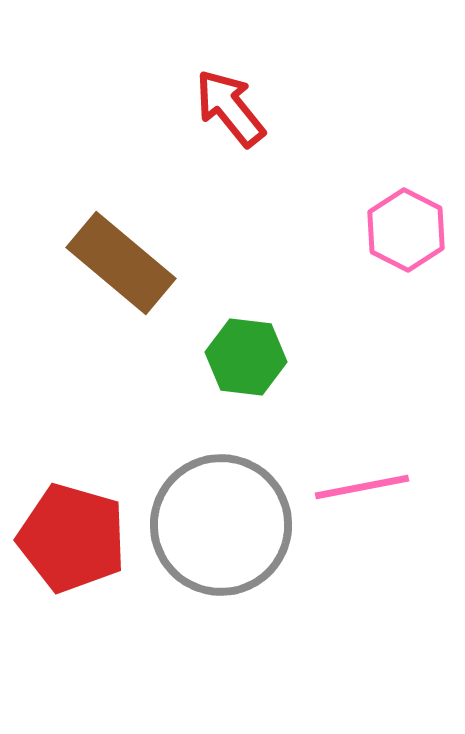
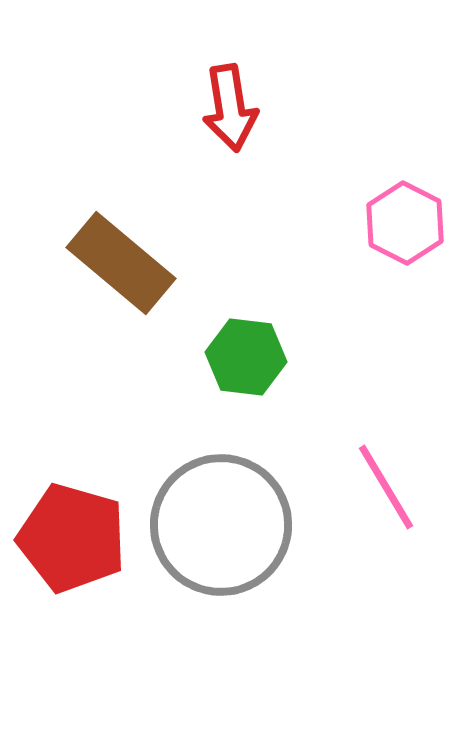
red arrow: rotated 150 degrees counterclockwise
pink hexagon: moved 1 px left, 7 px up
pink line: moved 24 px right; rotated 70 degrees clockwise
